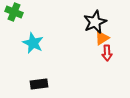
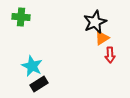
green cross: moved 7 px right, 5 px down; rotated 18 degrees counterclockwise
cyan star: moved 1 px left, 23 px down
red arrow: moved 3 px right, 2 px down
black rectangle: rotated 24 degrees counterclockwise
